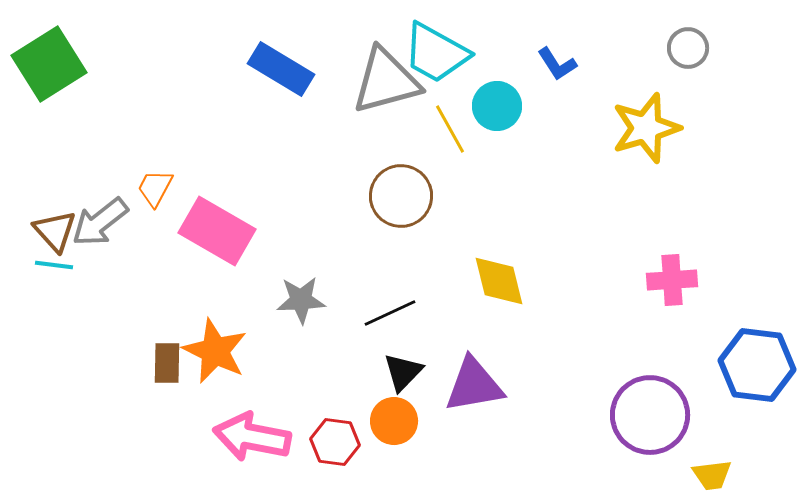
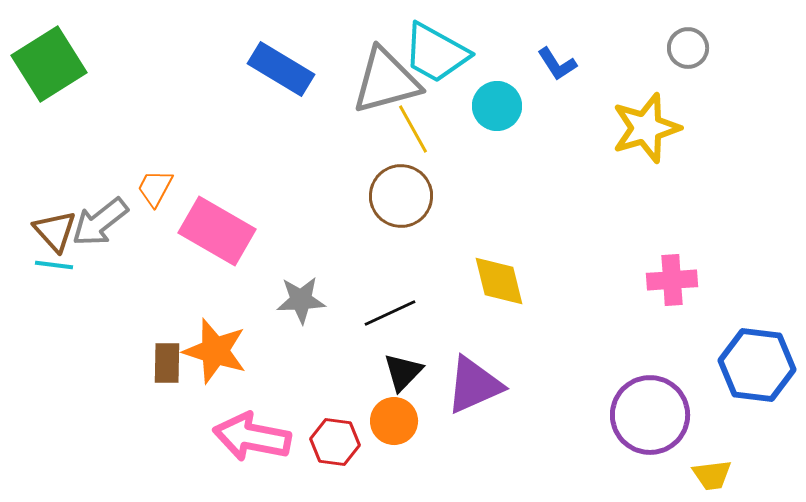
yellow line: moved 37 px left
orange star: rotated 8 degrees counterclockwise
purple triangle: rotated 14 degrees counterclockwise
